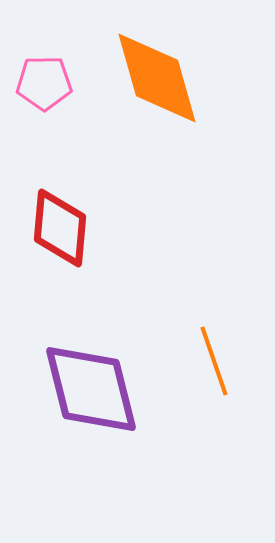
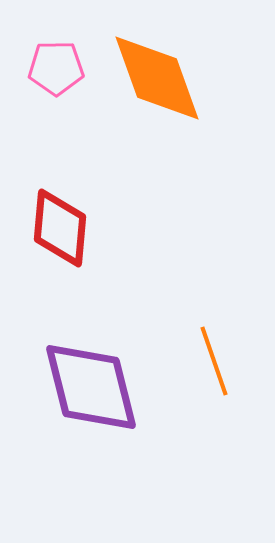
orange diamond: rotated 4 degrees counterclockwise
pink pentagon: moved 12 px right, 15 px up
purple diamond: moved 2 px up
